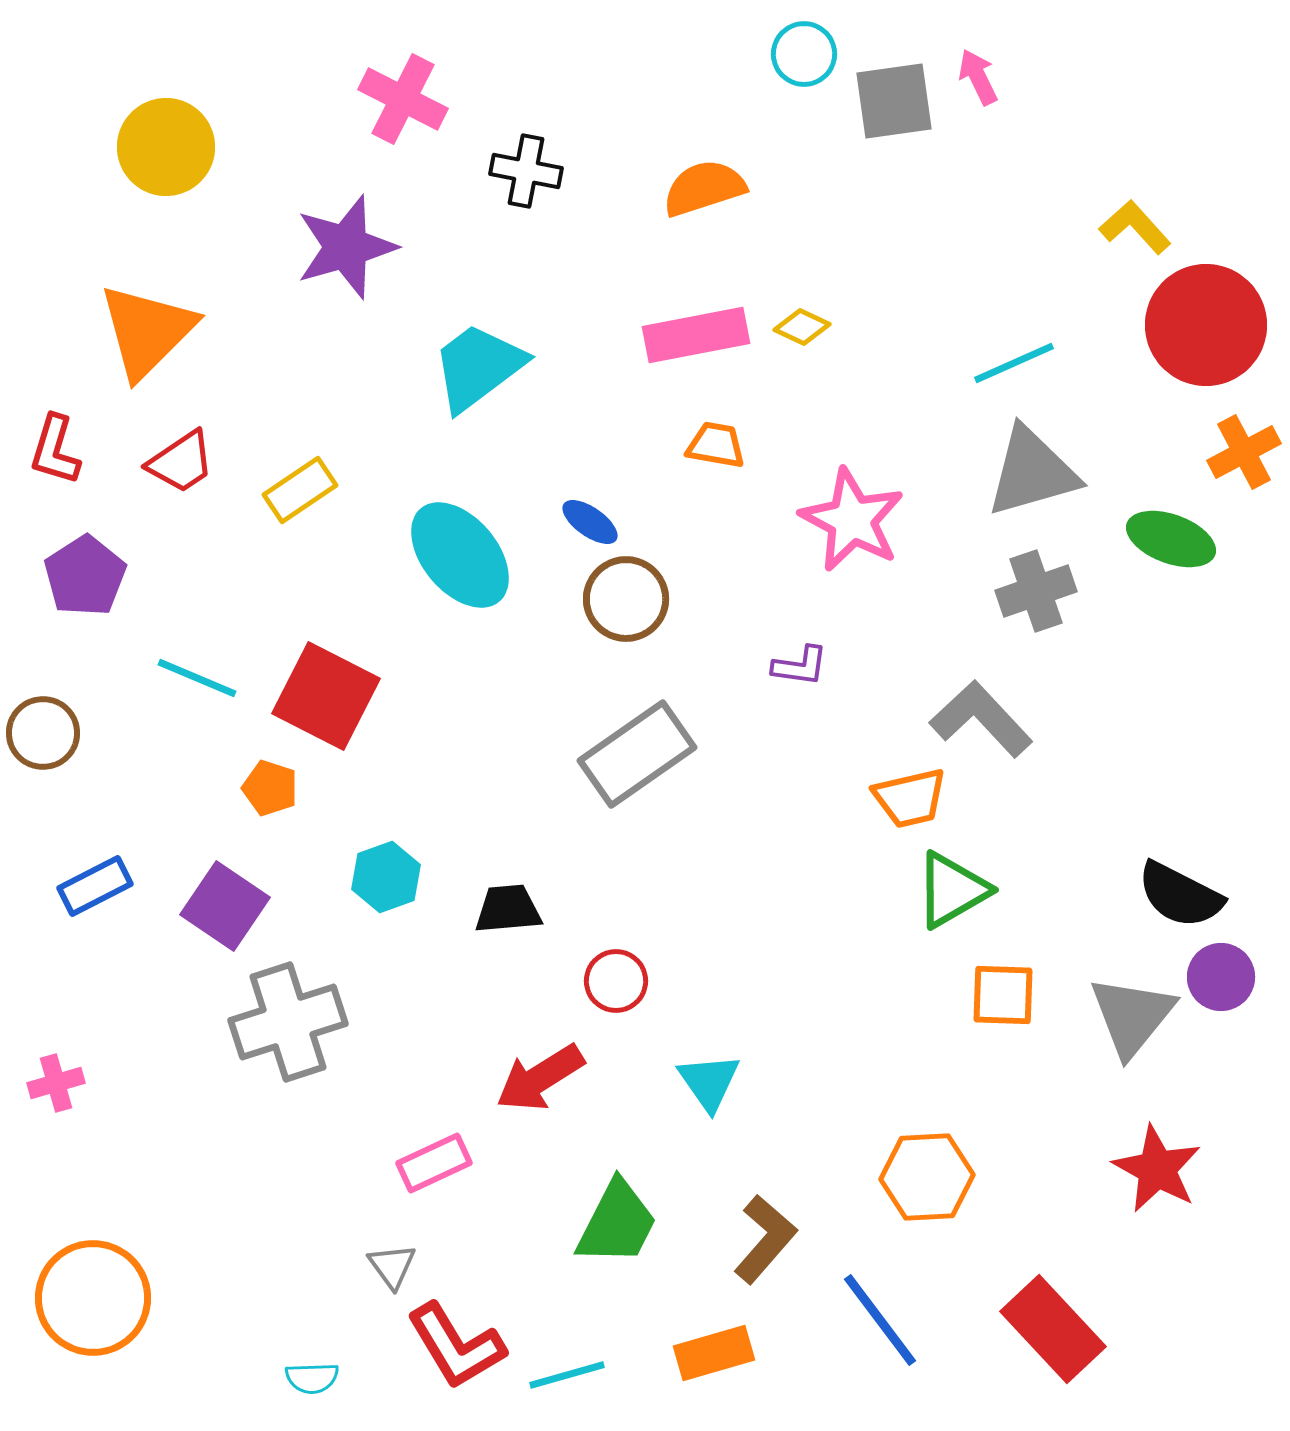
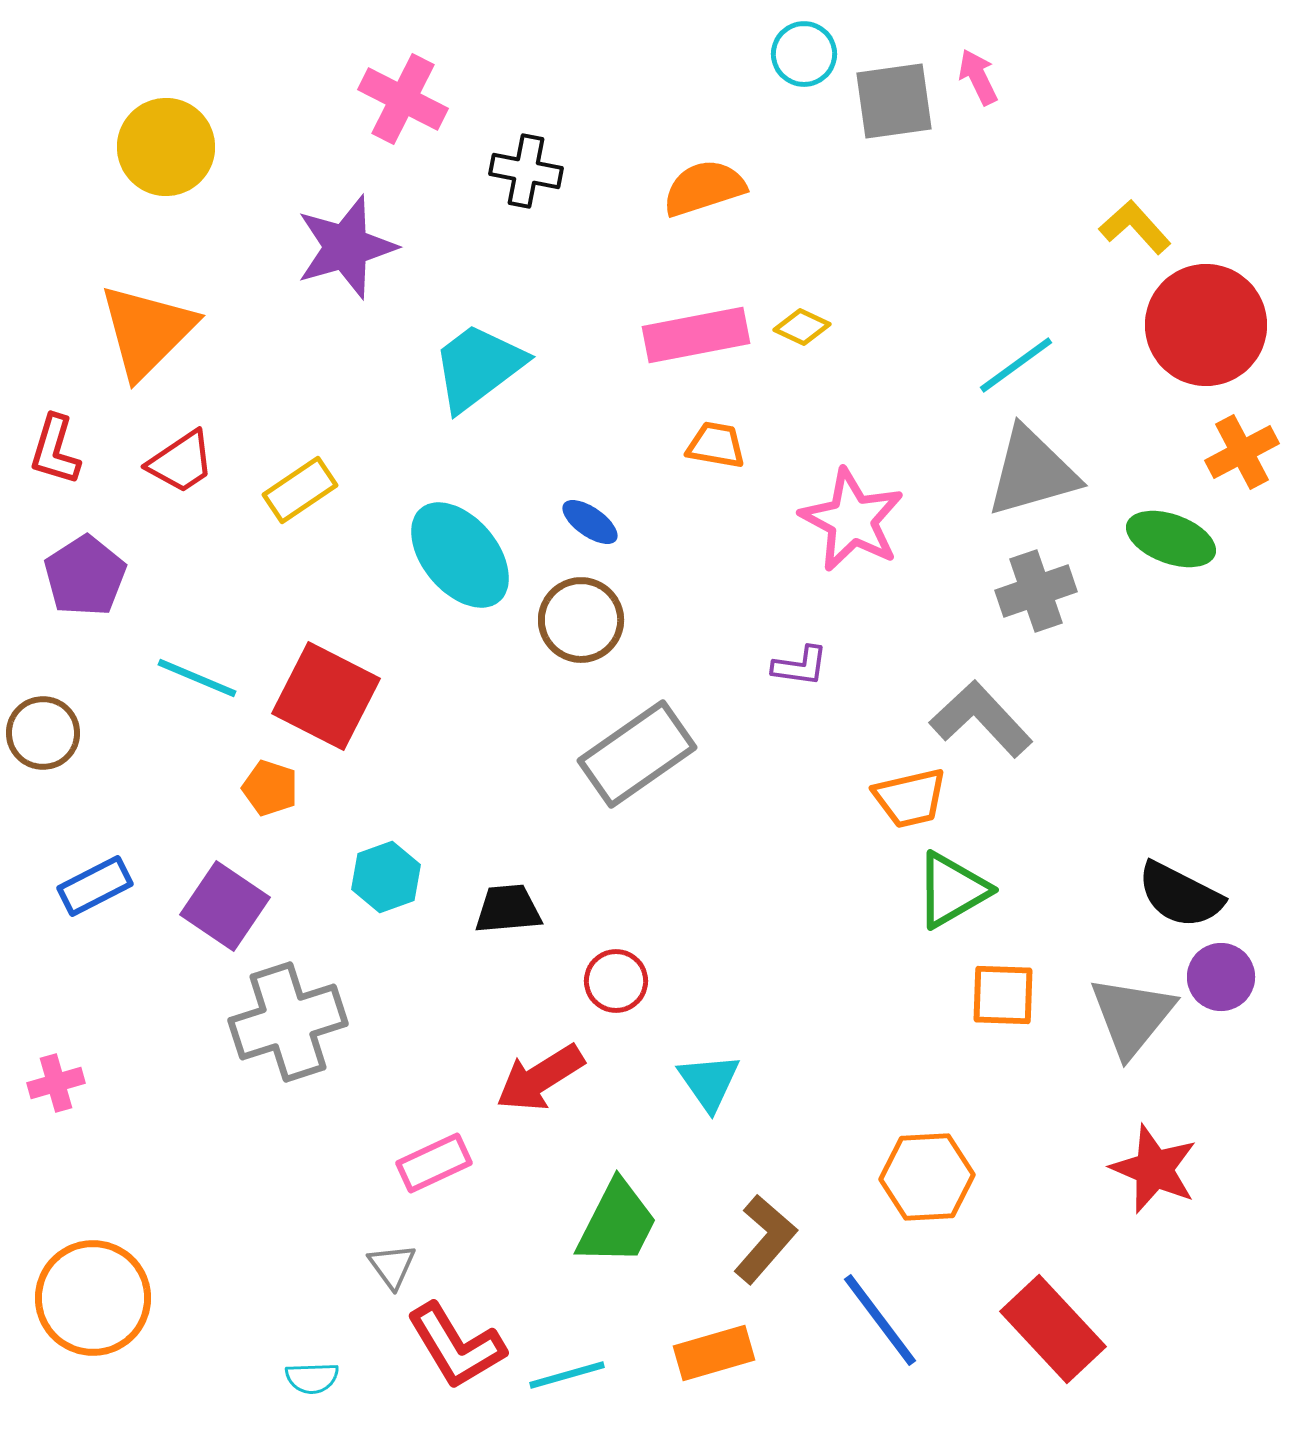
cyan line at (1014, 363): moved 2 px right, 2 px down; rotated 12 degrees counterclockwise
orange cross at (1244, 452): moved 2 px left
brown circle at (626, 599): moved 45 px left, 21 px down
red star at (1157, 1169): moved 3 px left; rotated 6 degrees counterclockwise
